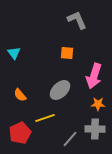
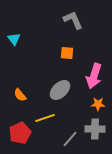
gray L-shape: moved 4 px left
cyan triangle: moved 14 px up
